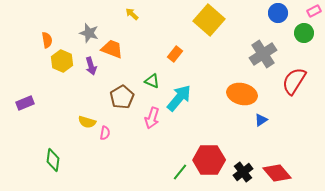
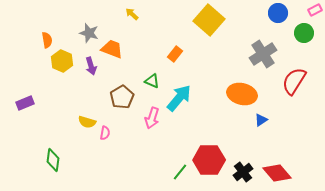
pink rectangle: moved 1 px right, 1 px up
